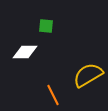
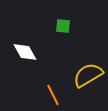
green square: moved 17 px right
white diamond: rotated 60 degrees clockwise
